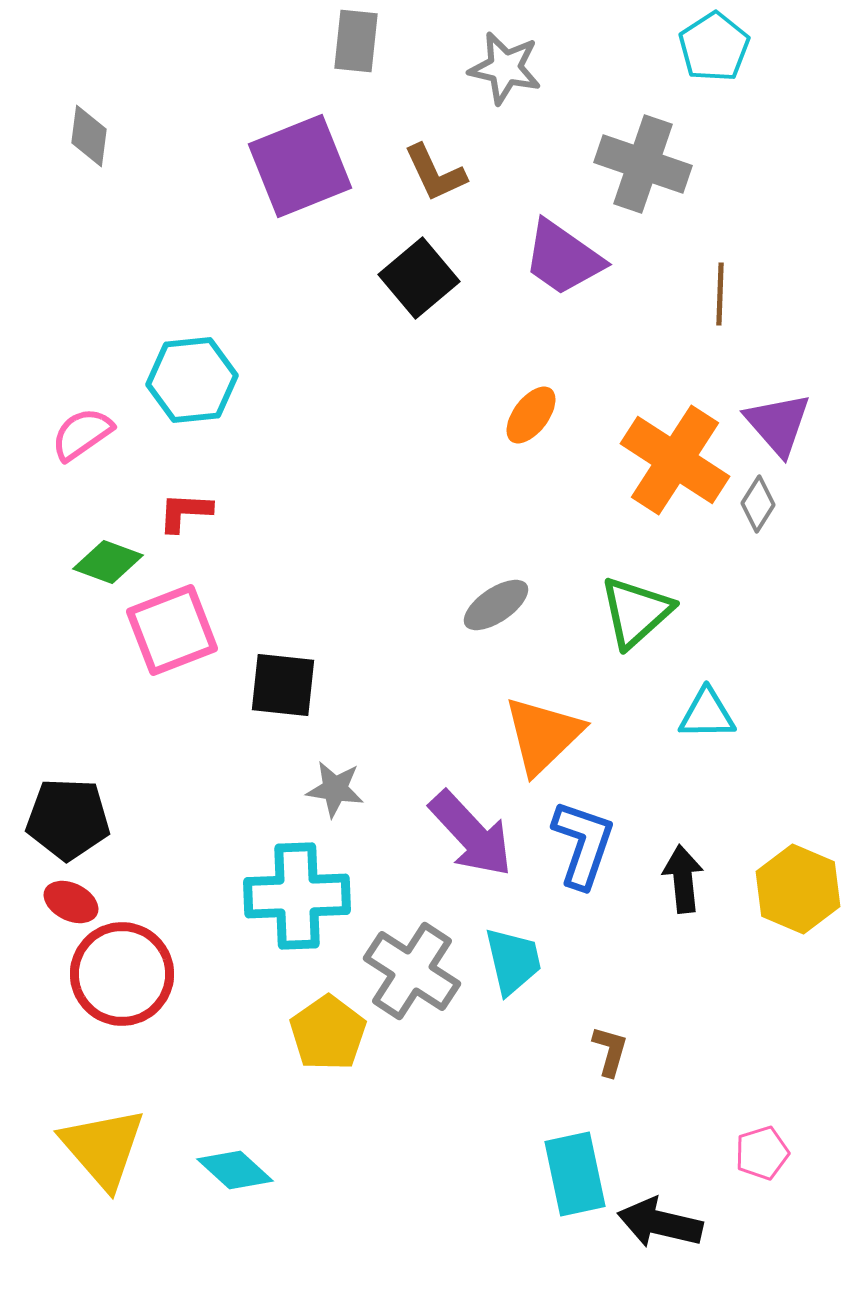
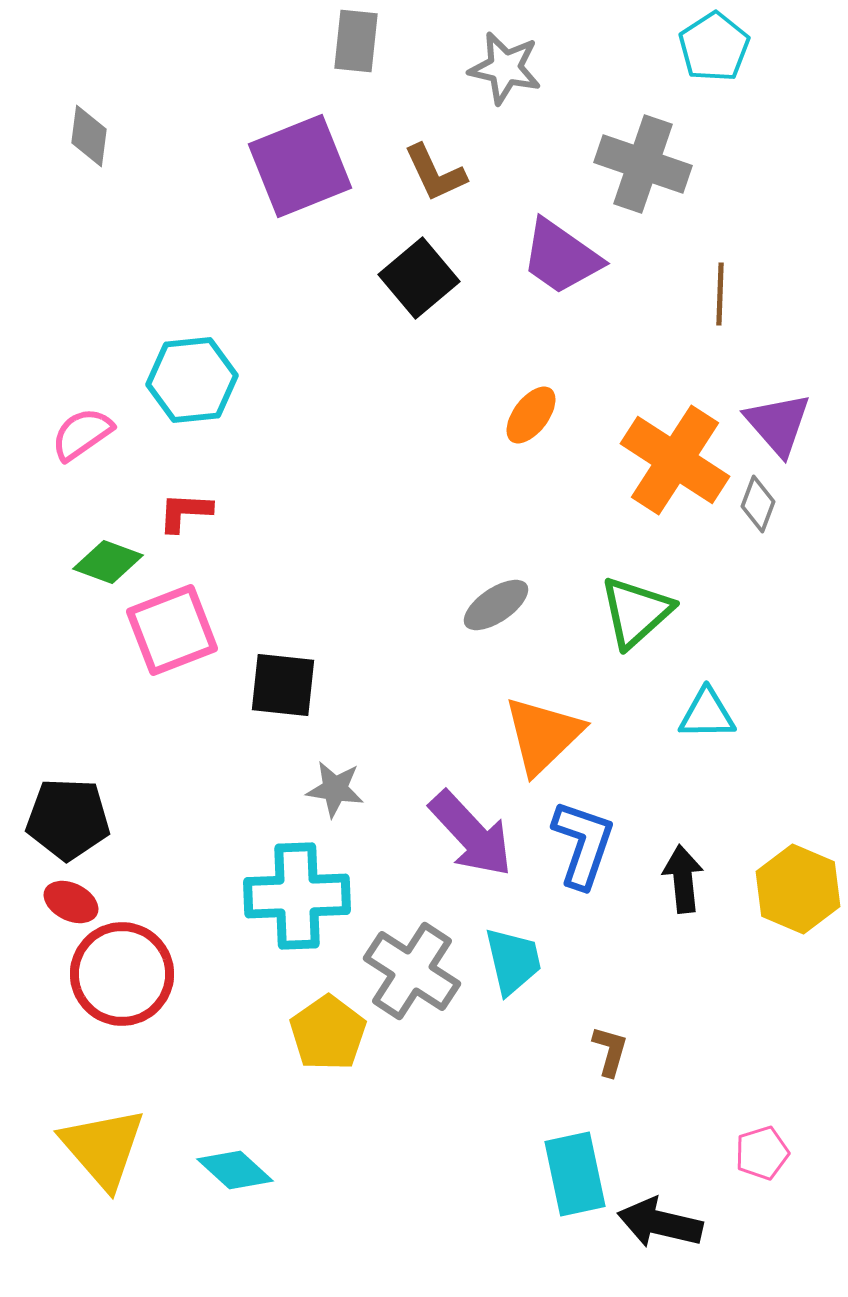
purple trapezoid at (563, 258): moved 2 px left, 1 px up
gray diamond at (758, 504): rotated 12 degrees counterclockwise
